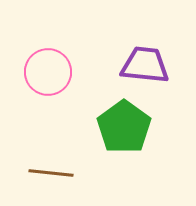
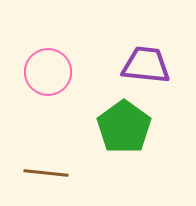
purple trapezoid: moved 1 px right
brown line: moved 5 px left
